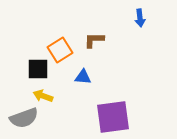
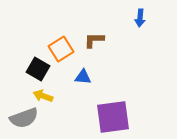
blue arrow: rotated 12 degrees clockwise
orange square: moved 1 px right, 1 px up
black square: rotated 30 degrees clockwise
